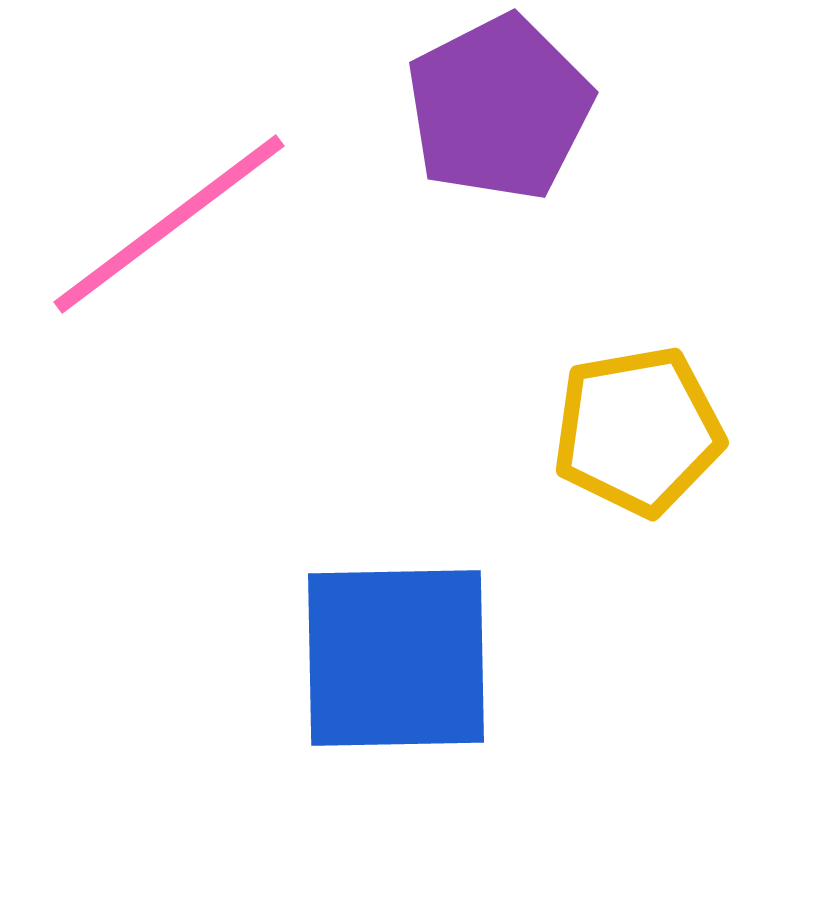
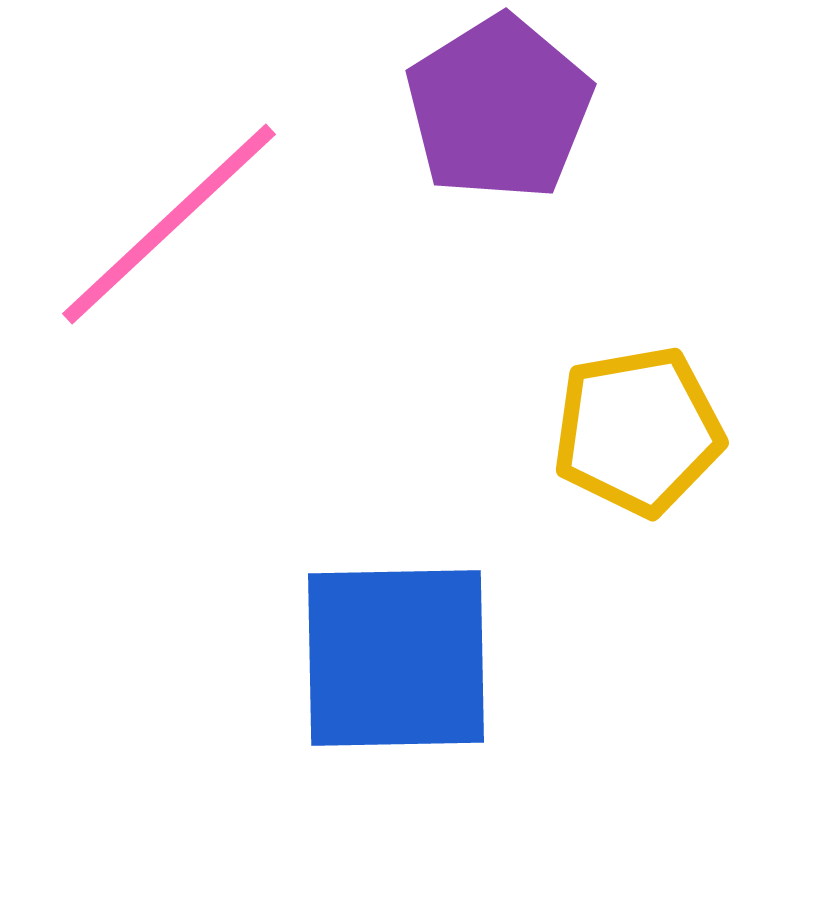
purple pentagon: rotated 5 degrees counterclockwise
pink line: rotated 6 degrees counterclockwise
